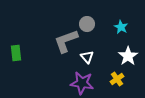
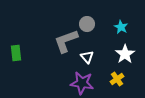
white star: moved 3 px left, 2 px up
